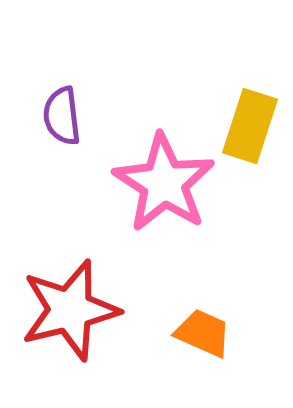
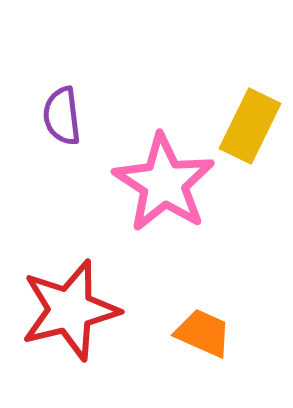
yellow rectangle: rotated 8 degrees clockwise
